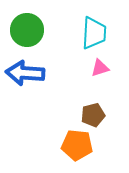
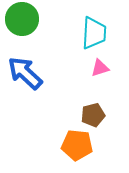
green circle: moved 5 px left, 11 px up
blue arrow: rotated 39 degrees clockwise
